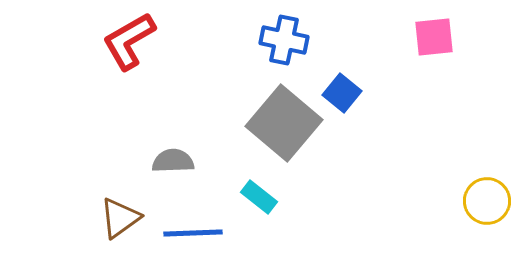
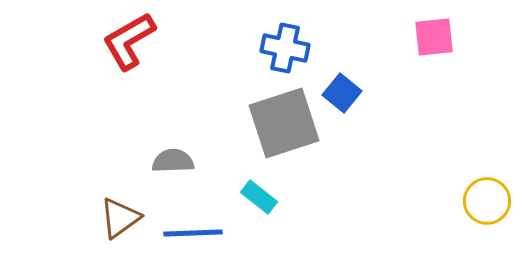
blue cross: moved 1 px right, 8 px down
gray square: rotated 32 degrees clockwise
